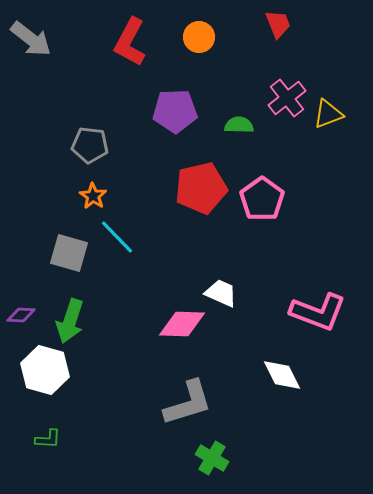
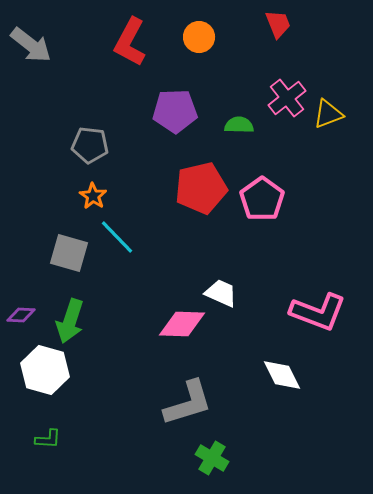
gray arrow: moved 6 px down
